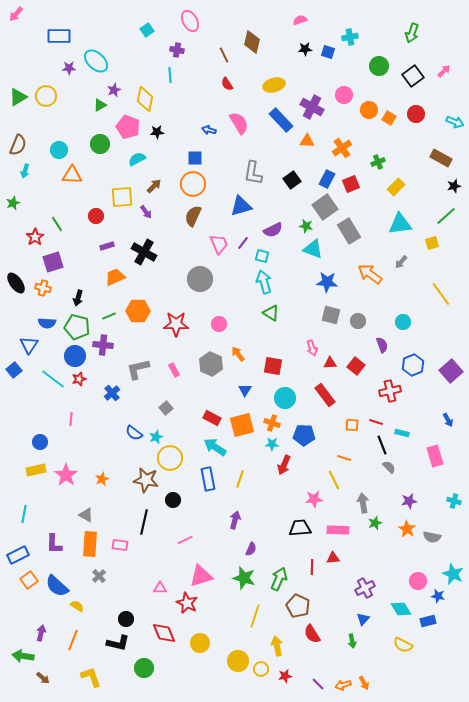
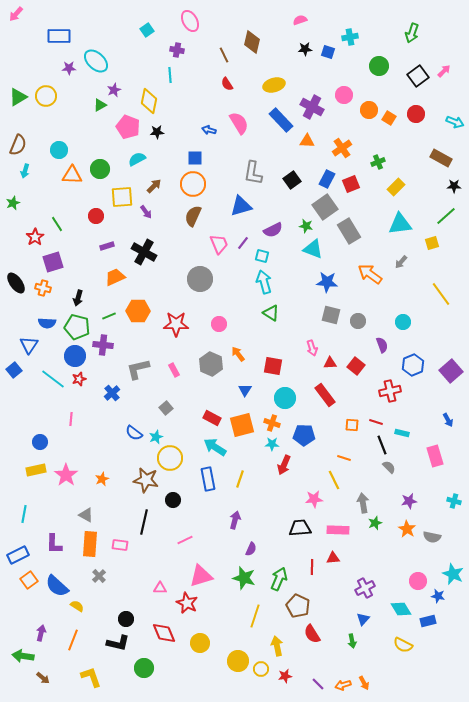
black square at (413, 76): moved 5 px right
yellow diamond at (145, 99): moved 4 px right, 2 px down
green circle at (100, 144): moved 25 px down
black star at (454, 186): rotated 16 degrees clockwise
